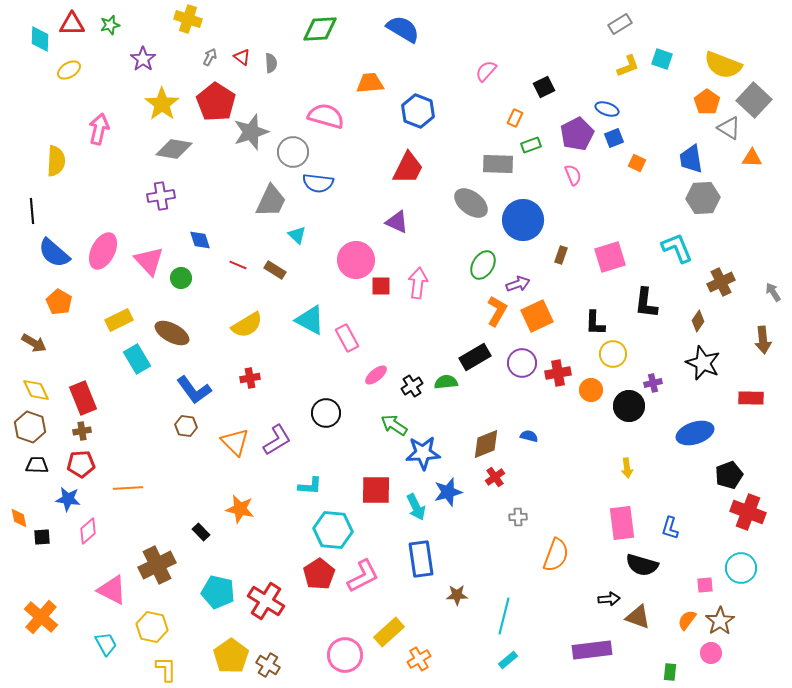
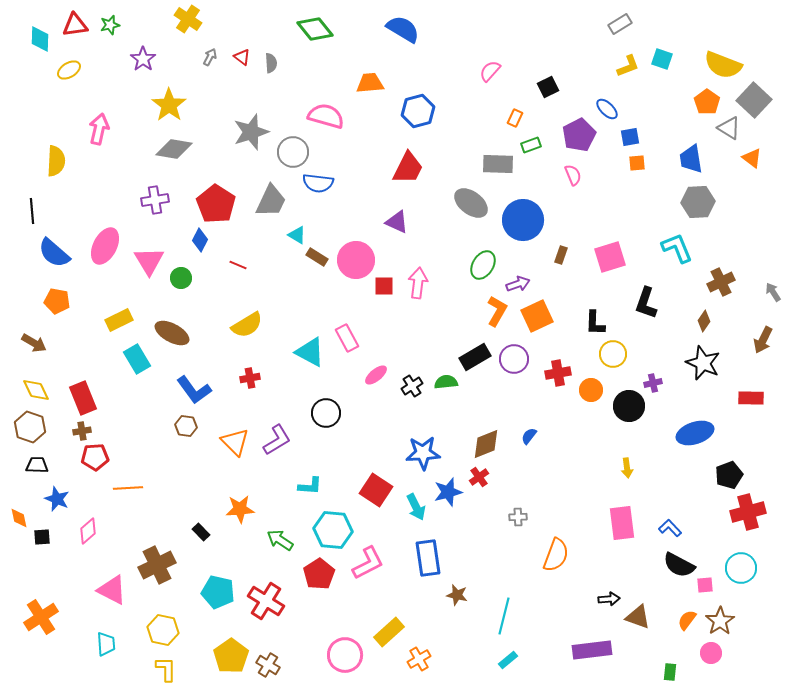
yellow cross at (188, 19): rotated 16 degrees clockwise
red triangle at (72, 24): moved 3 px right, 1 px down; rotated 8 degrees counterclockwise
green diamond at (320, 29): moved 5 px left; rotated 54 degrees clockwise
pink semicircle at (486, 71): moved 4 px right
black square at (544, 87): moved 4 px right
red pentagon at (216, 102): moved 102 px down
yellow star at (162, 104): moved 7 px right, 1 px down
blue ellipse at (607, 109): rotated 25 degrees clockwise
blue hexagon at (418, 111): rotated 24 degrees clockwise
purple pentagon at (577, 134): moved 2 px right, 1 px down
blue square at (614, 138): moved 16 px right, 1 px up; rotated 12 degrees clockwise
orange triangle at (752, 158): rotated 35 degrees clockwise
orange square at (637, 163): rotated 30 degrees counterclockwise
purple cross at (161, 196): moved 6 px left, 4 px down
gray hexagon at (703, 198): moved 5 px left, 4 px down
cyan triangle at (297, 235): rotated 12 degrees counterclockwise
blue diamond at (200, 240): rotated 45 degrees clockwise
pink ellipse at (103, 251): moved 2 px right, 5 px up
pink triangle at (149, 261): rotated 12 degrees clockwise
brown rectangle at (275, 270): moved 42 px right, 13 px up
red square at (381, 286): moved 3 px right
orange pentagon at (59, 302): moved 2 px left, 1 px up; rotated 20 degrees counterclockwise
black L-shape at (646, 303): rotated 12 degrees clockwise
cyan triangle at (310, 320): moved 32 px down
brown diamond at (698, 321): moved 6 px right
brown arrow at (763, 340): rotated 32 degrees clockwise
purple circle at (522, 363): moved 8 px left, 4 px up
green arrow at (394, 425): moved 114 px left, 115 px down
blue semicircle at (529, 436): rotated 66 degrees counterclockwise
red pentagon at (81, 464): moved 14 px right, 7 px up
red cross at (495, 477): moved 16 px left
red square at (376, 490): rotated 32 degrees clockwise
blue star at (68, 499): moved 11 px left; rotated 15 degrees clockwise
orange star at (240, 509): rotated 16 degrees counterclockwise
red cross at (748, 512): rotated 36 degrees counterclockwise
blue L-shape at (670, 528): rotated 120 degrees clockwise
blue rectangle at (421, 559): moved 7 px right, 1 px up
black semicircle at (642, 565): moved 37 px right; rotated 12 degrees clockwise
pink L-shape at (363, 576): moved 5 px right, 13 px up
brown star at (457, 595): rotated 15 degrees clockwise
orange cross at (41, 617): rotated 16 degrees clockwise
yellow hexagon at (152, 627): moved 11 px right, 3 px down
cyan trapezoid at (106, 644): rotated 25 degrees clockwise
